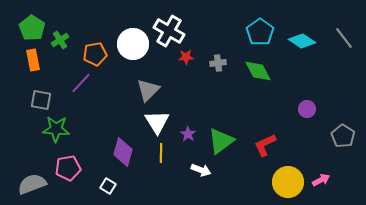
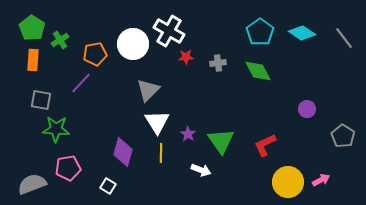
cyan diamond: moved 8 px up
orange rectangle: rotated 15 degrees clockwise
green triangle: rotated 28 degrees counterclockwise
